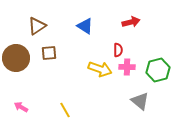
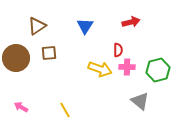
blue triangle: rotated 30 degrees clockwise
